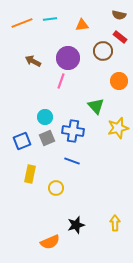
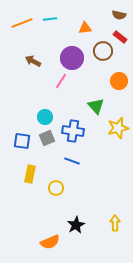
orange triangle: moved 3 px right, 3 px down
purple circle: moved 4 px right
pink line: rotated 14 degrees clockwise
blue square: rotated 30 degrees clockwise
black star: rotated 12 degrees counterclockwise
